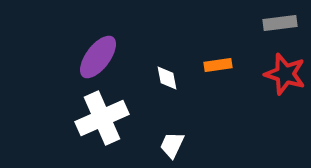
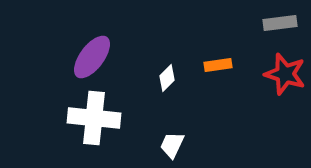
purple ellipse: moved 6 px left
white diamond: rotated 56 degrees clockwise
white cross: moved 8 px left; rotated 30 degrees clockwise
